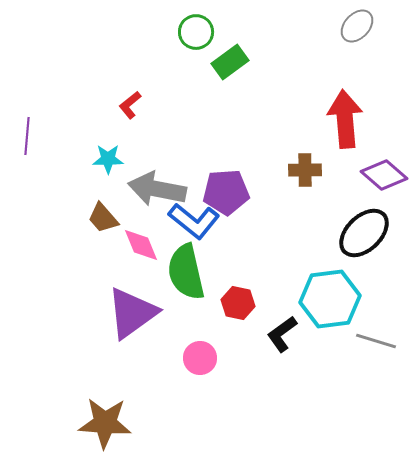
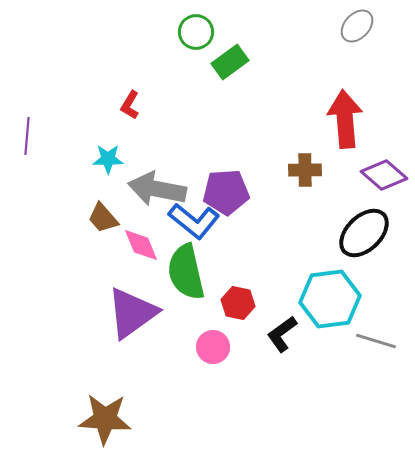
red L-shape: rotated 20 degrees counterclockwise
pink circle: moved 13 px right, 11 px up
brown star: moved 4 px up
